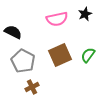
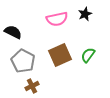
brown cross: moved 1 px up
